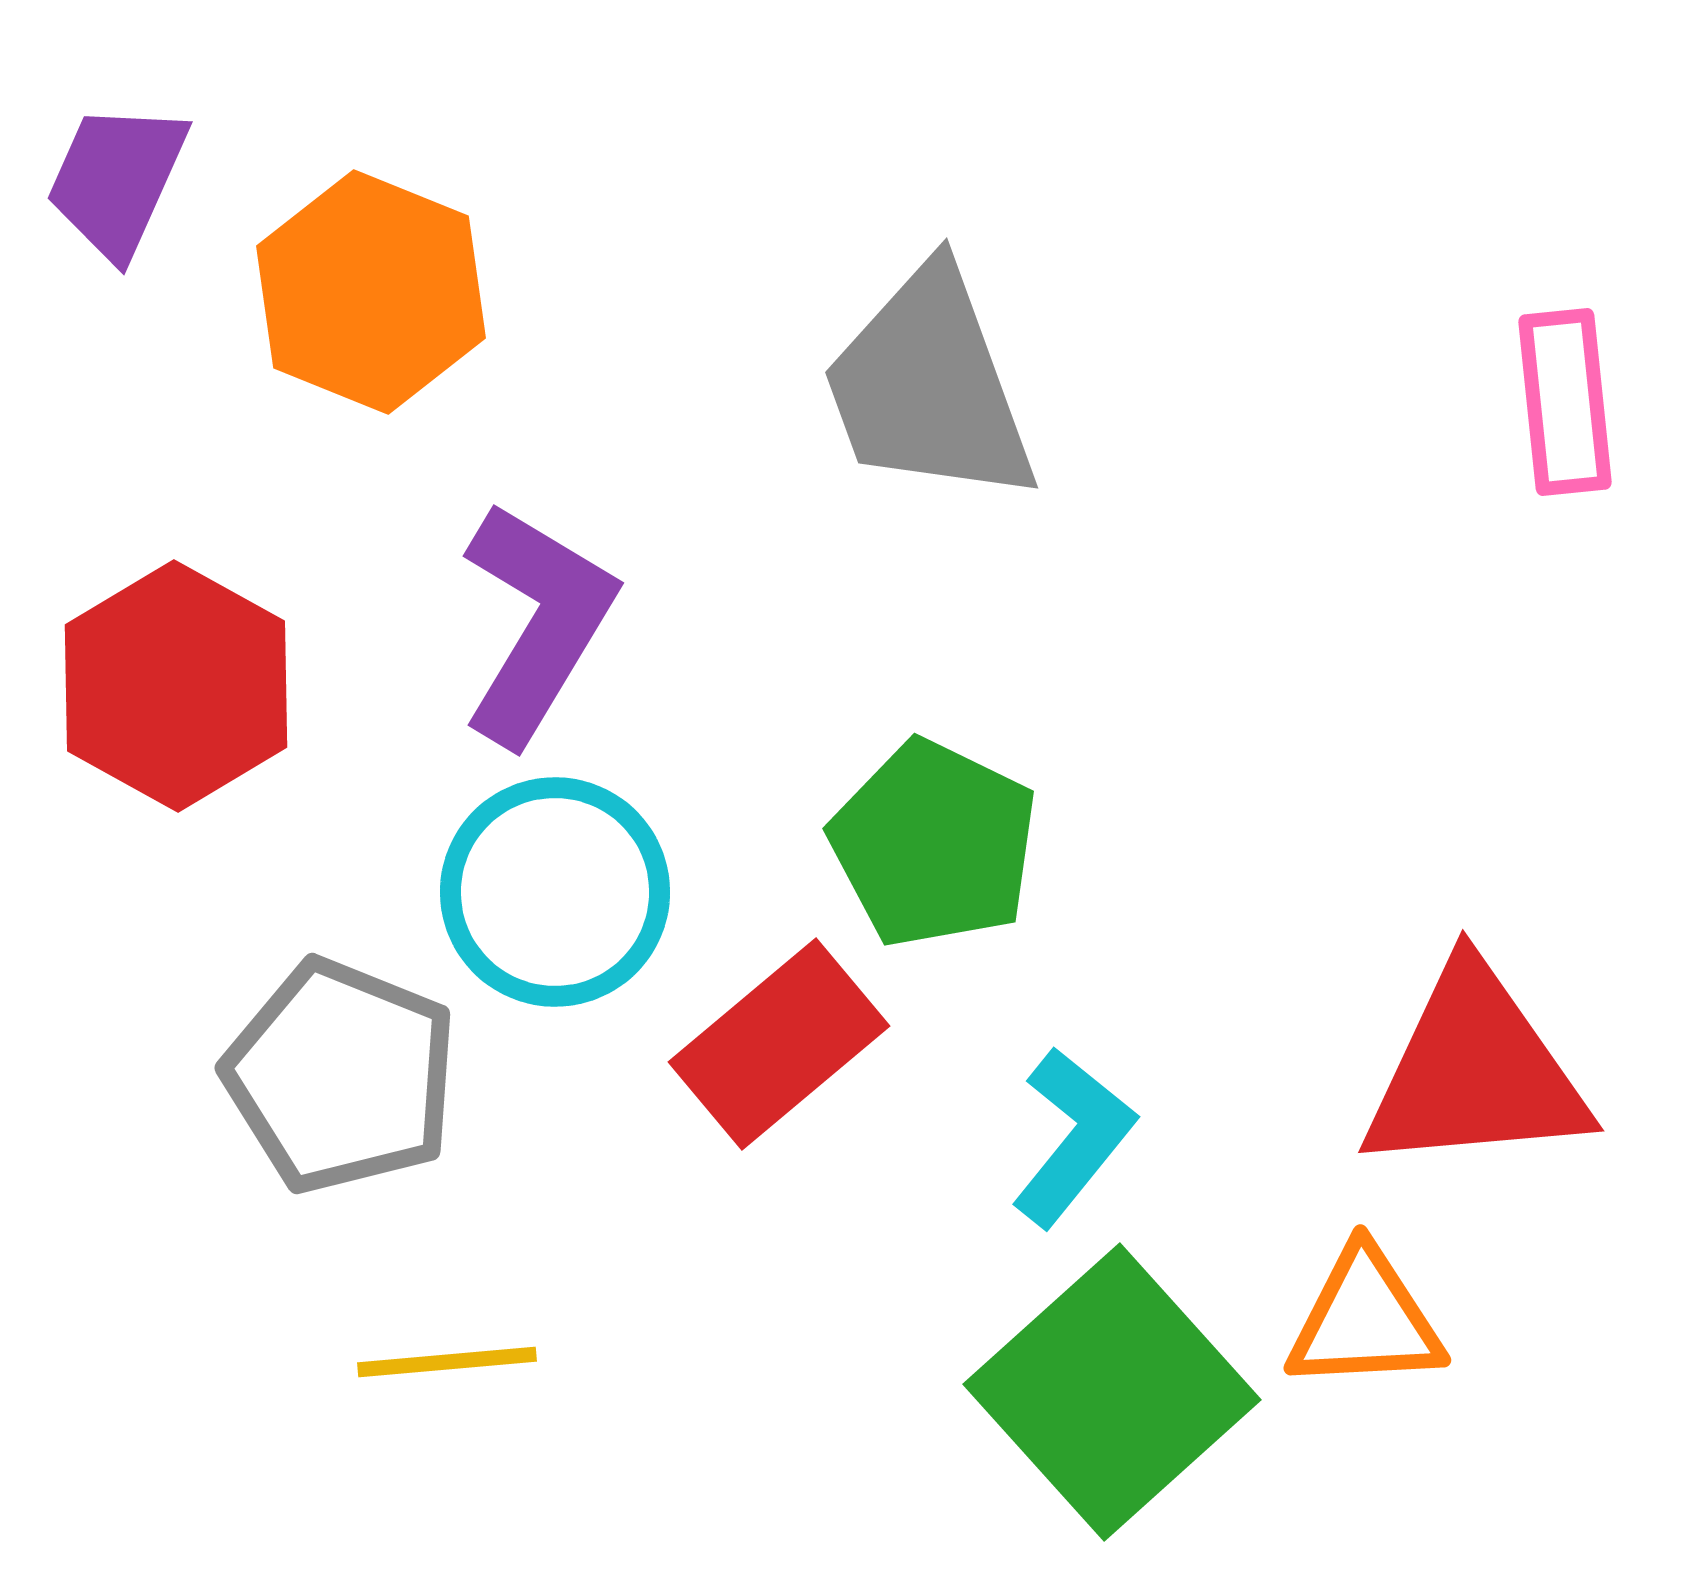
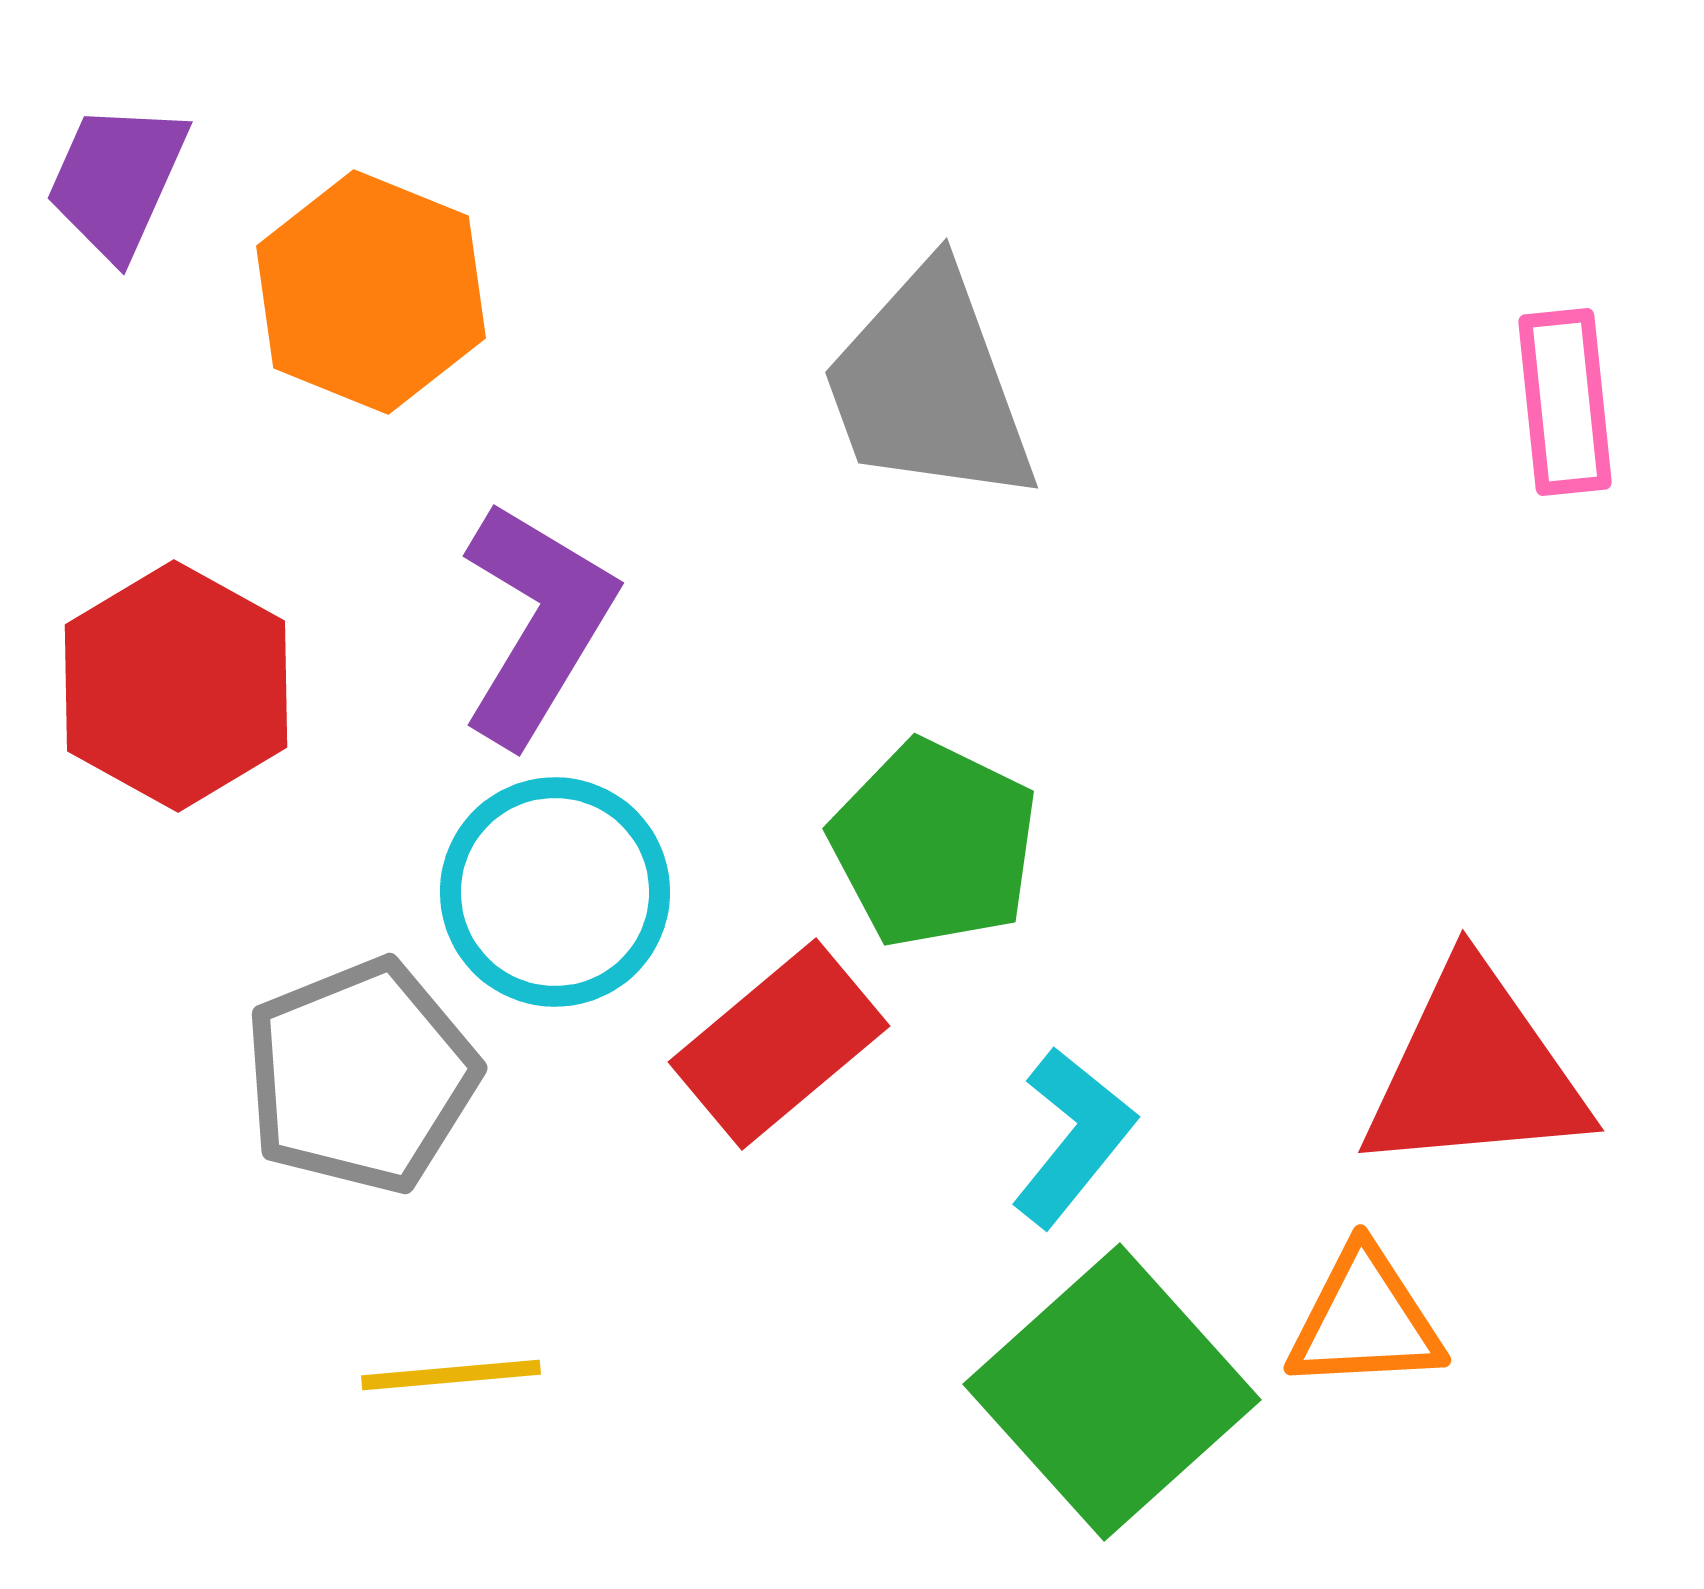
gray pentagon: moved 20 px right; rotated 28 degrees clockwise
yellow line: moved 4 px right, 13 px down
